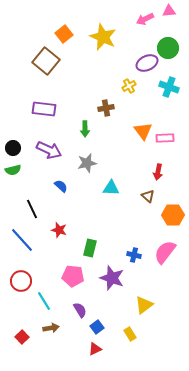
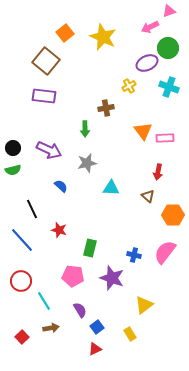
pink triangle: rotated 16 degrees counterclockwise
pink arrow: moved 5 px right, 8 px down
orange square: moved 1 px right, 1 px up
purple rectangle: moved 13 px up
